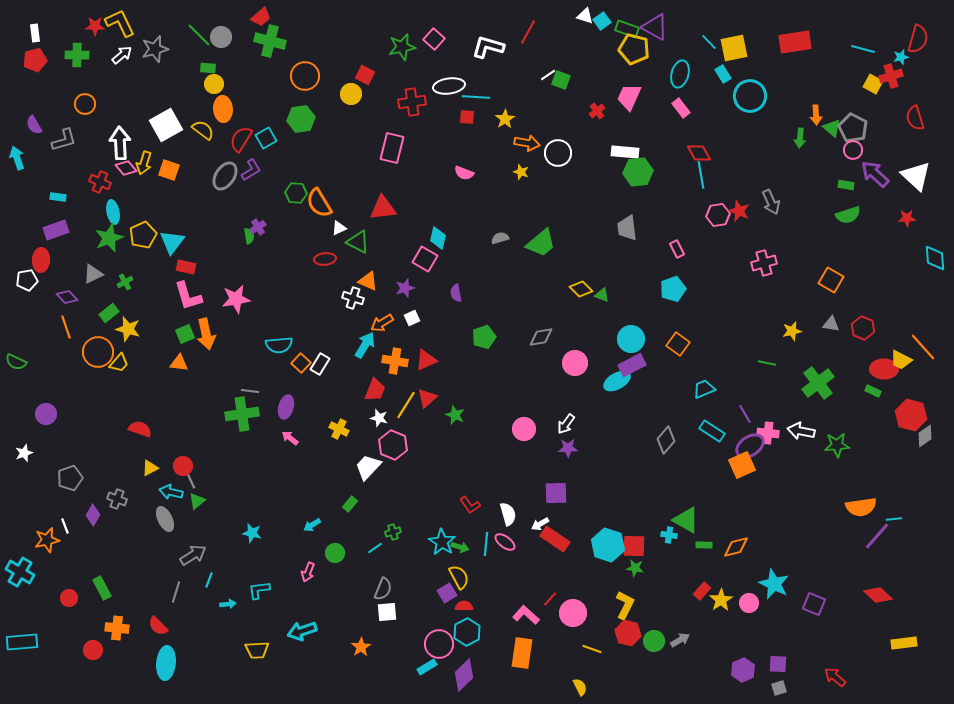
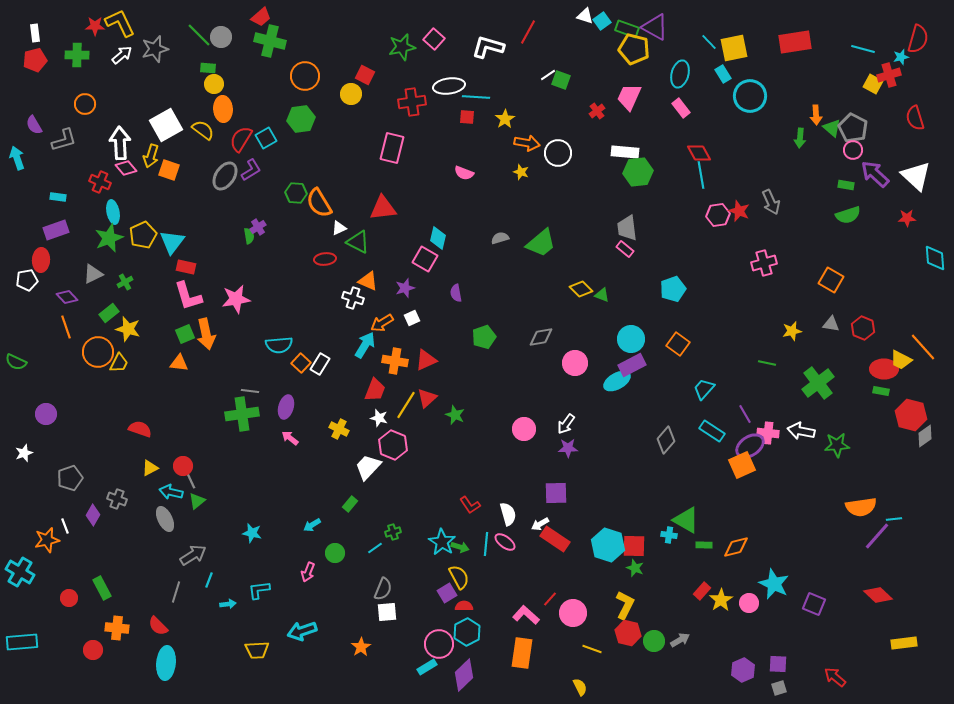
red cross at (891, 76): moved 2 px left, 1 px up
yellow arrow at (144, 163): moved 7 px right, 7 px up
pink rectangle at (677, 249): moved 52 px left; rotated 24 degrees counterclockwise
yellow trapezoid at (119, 363): rotated 15 degrees counterclockwise
cyan trapezoid at (704, 389): rotated 25 degrees counterclockwise
green rectangle at (873, 391): moved 8 px right; rotated 14 degrees counterclockwise
green star at (635, 568): rotated 12 degrees clockwise
